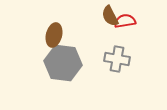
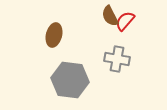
red semicircle: rotated 40 degrees counterclockwise
gray hexagon: moved 7 px right, 17 px down
